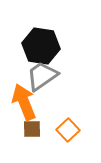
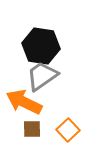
orange arrow: rotated 42 degrees counterclockwise
